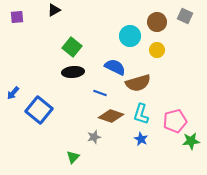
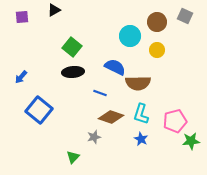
purple square: moved 5 px right
brown semicircle: rotated 15 degrees clockwise
blue arrow: moved 8 px right, 16 px up
brown diamond: moved 1 px down
